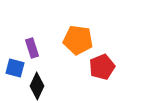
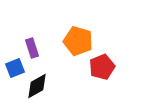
orange pentagon: moved 1 px down; rotated 8 degrees clockwise
blue square: rotated 36 degrees counterclockwise
black diamond: rotated 36 degrees clockwise
